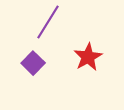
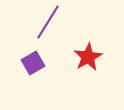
purple square: rotated 15 degrees clockwise
